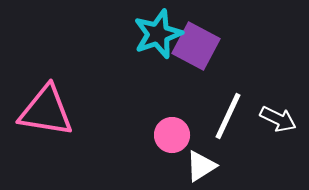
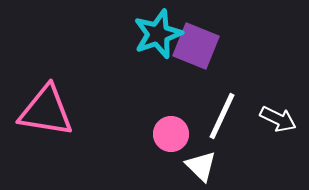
purple square: rotated 6 degrees counterclockwise
white line: moved 6 px left
pink circle: moved 1 px left, 1 px up
white triangle: rotated 44 degrees counterclockwise
